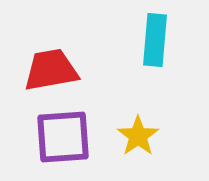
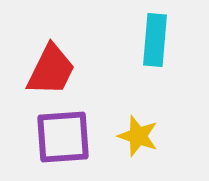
red trapezoid: rotated 126 degrees clockwise
yellow star: rotated 18 degrees counterclockwise
